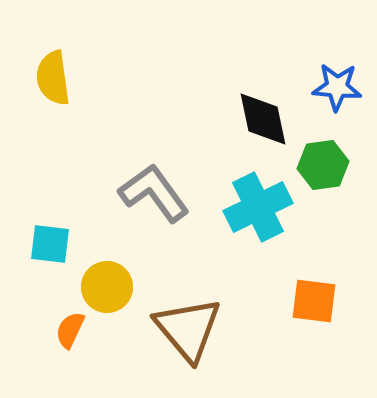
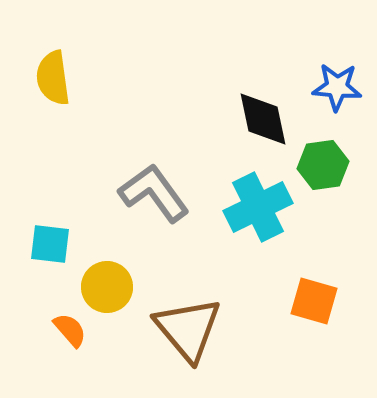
orange square: rotated 9 degrees clockwise
orange semicircle: rotated 114 degrees clockwise
